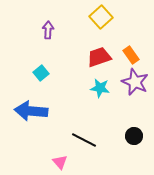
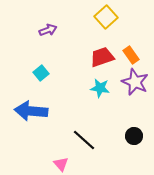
yellow square: moved 5 px right
purple arrow: rotated 66 degrees clockwise
red trapezoid: moved 3 px right
black line: rotated 15 degrees clockwise
pink triangle: moved 1 px right, 2 px down
